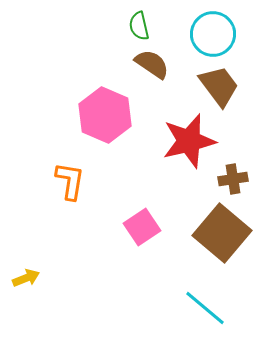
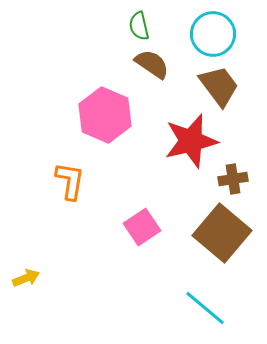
red star: moved 2 px right
